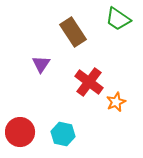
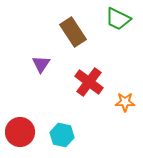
green trapezoid: rotated 8 degrees counterclockwise
orange star: moved 9 px right; rotated 24 degrees clockwise
cyan hexagon: moved 1 px left, 1 px down
